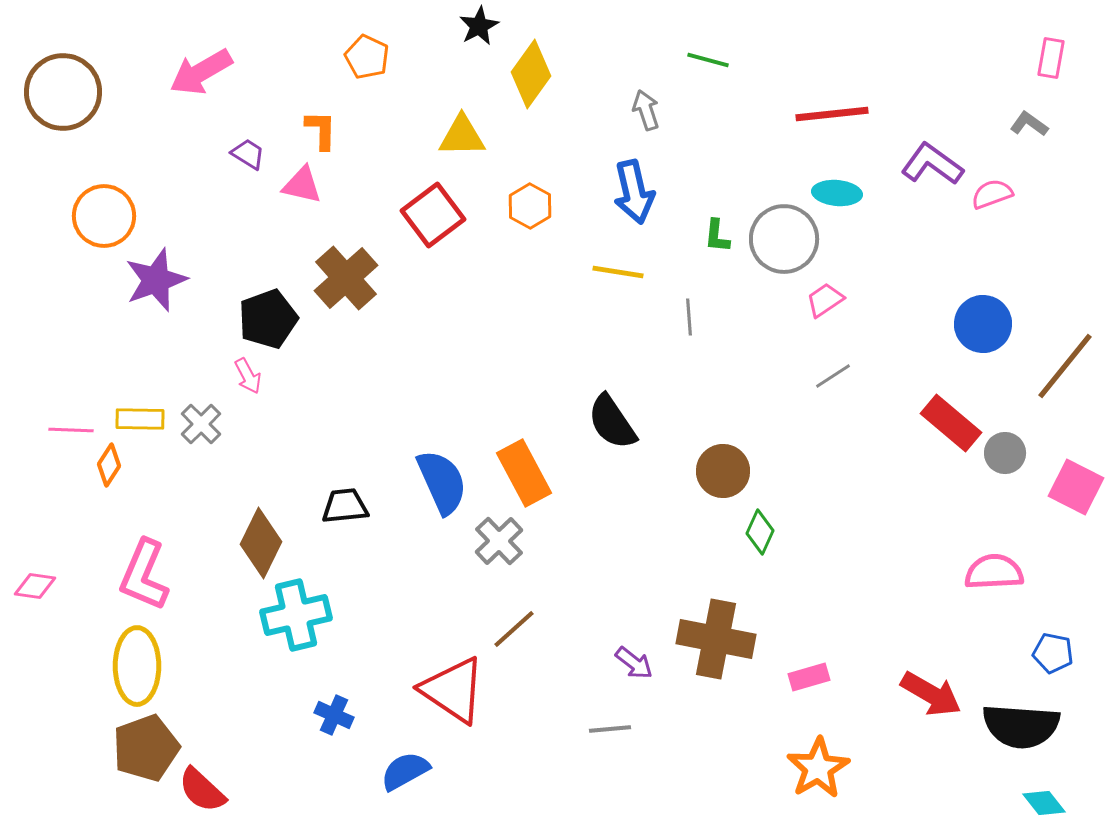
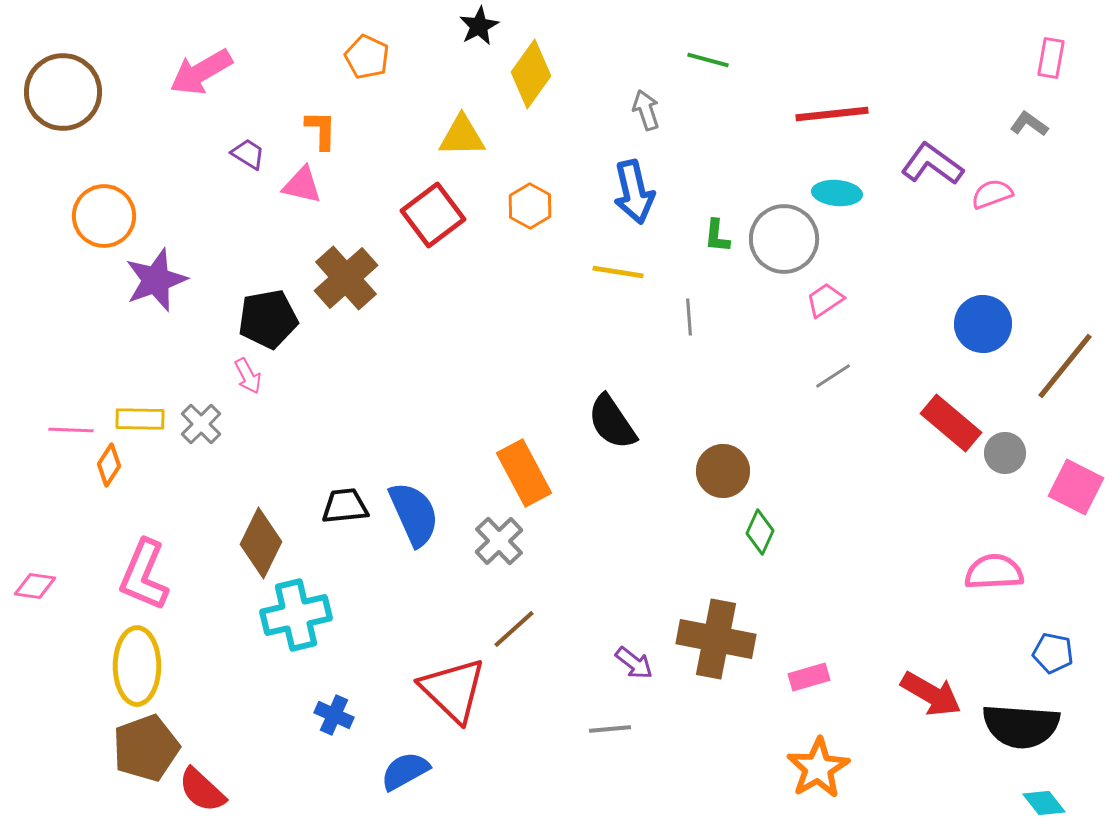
black pentagon at (268, 319): rotated 10 degrees clockwise
blue semicircle at (442, 482): moved 28 px left, 32 px down
red triangle at (453, 690): rotated 10 degrees clockwise
